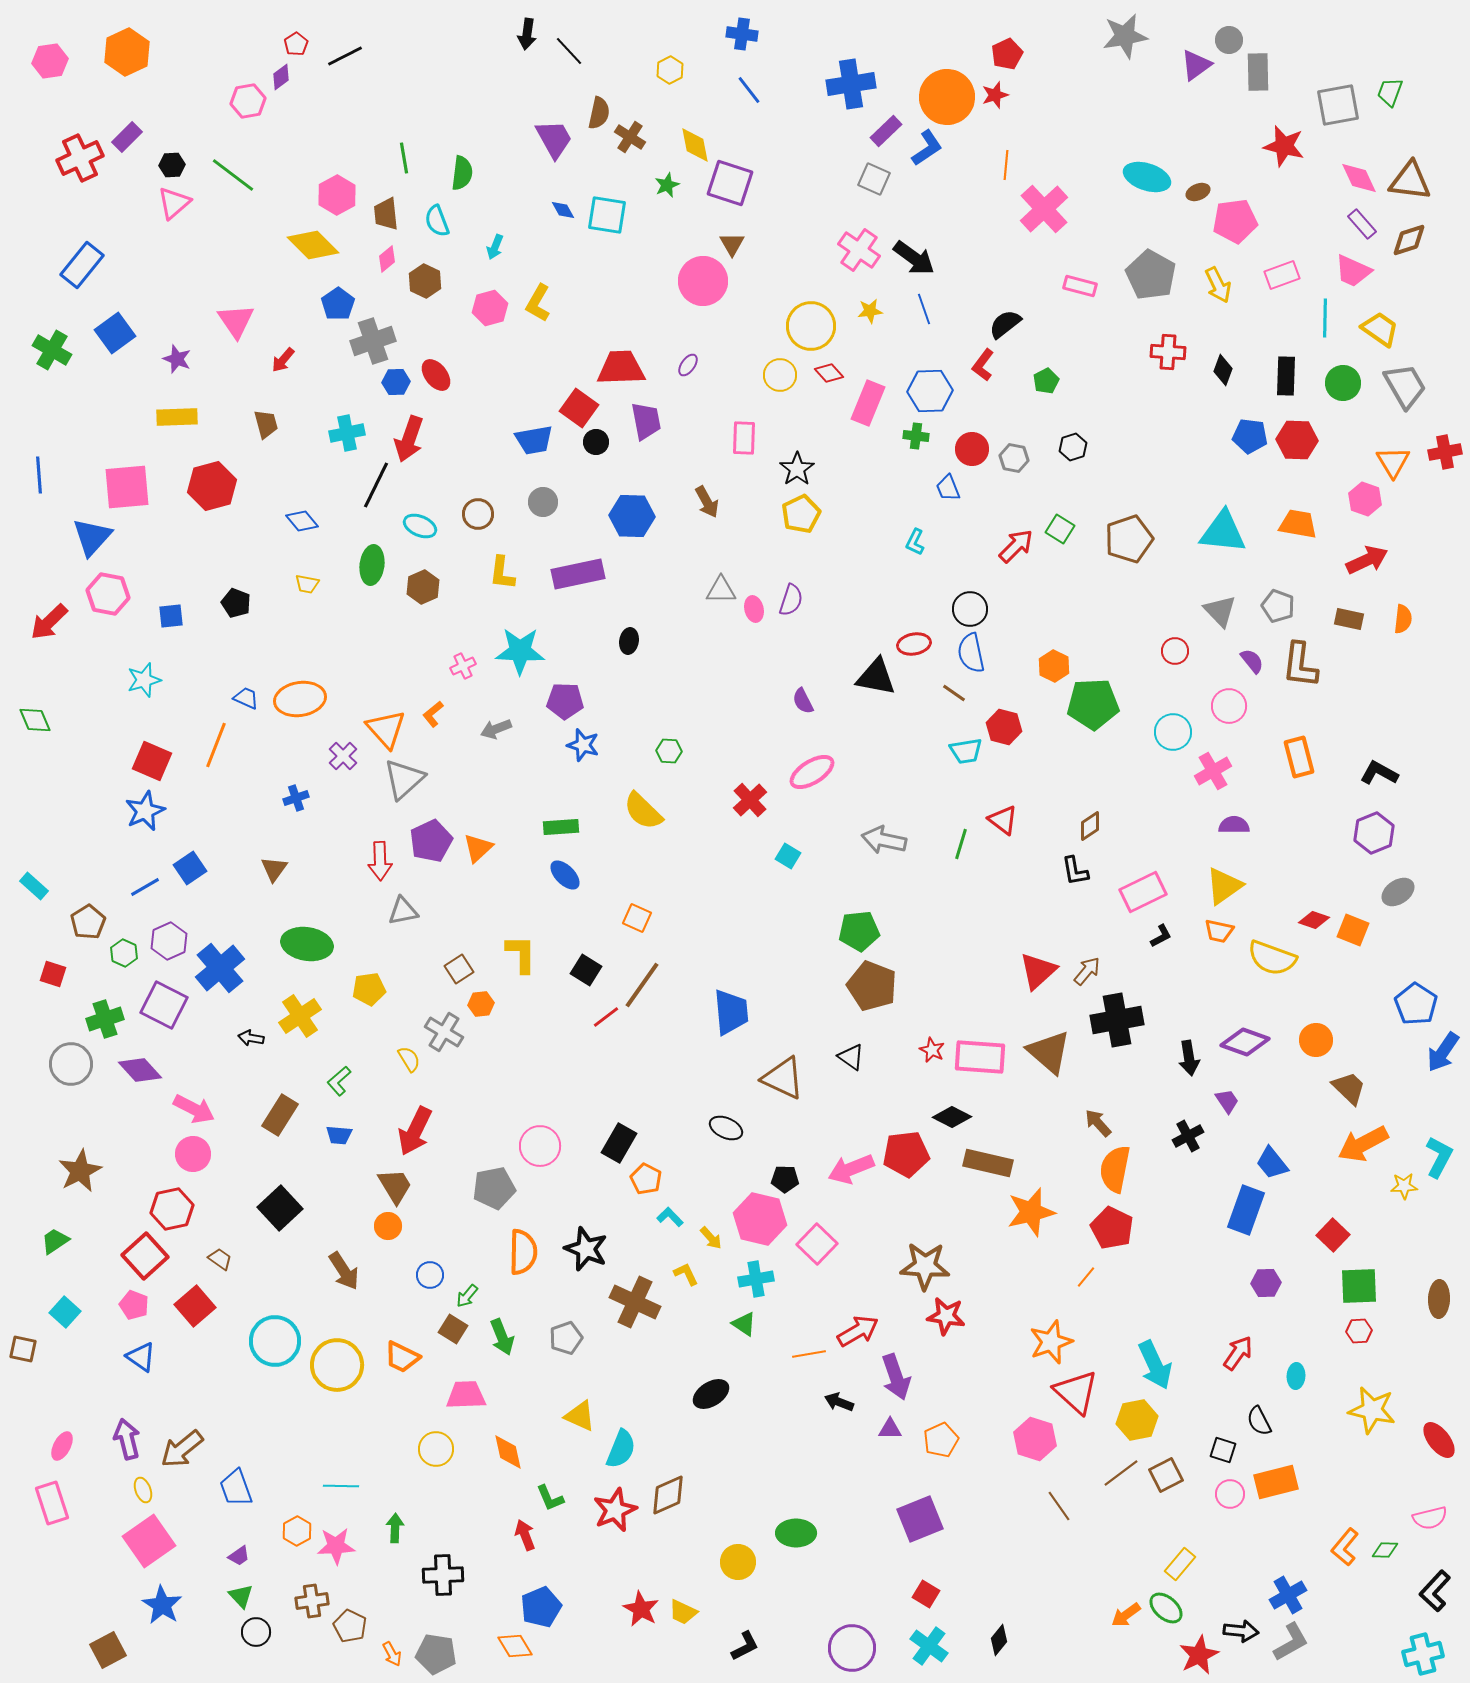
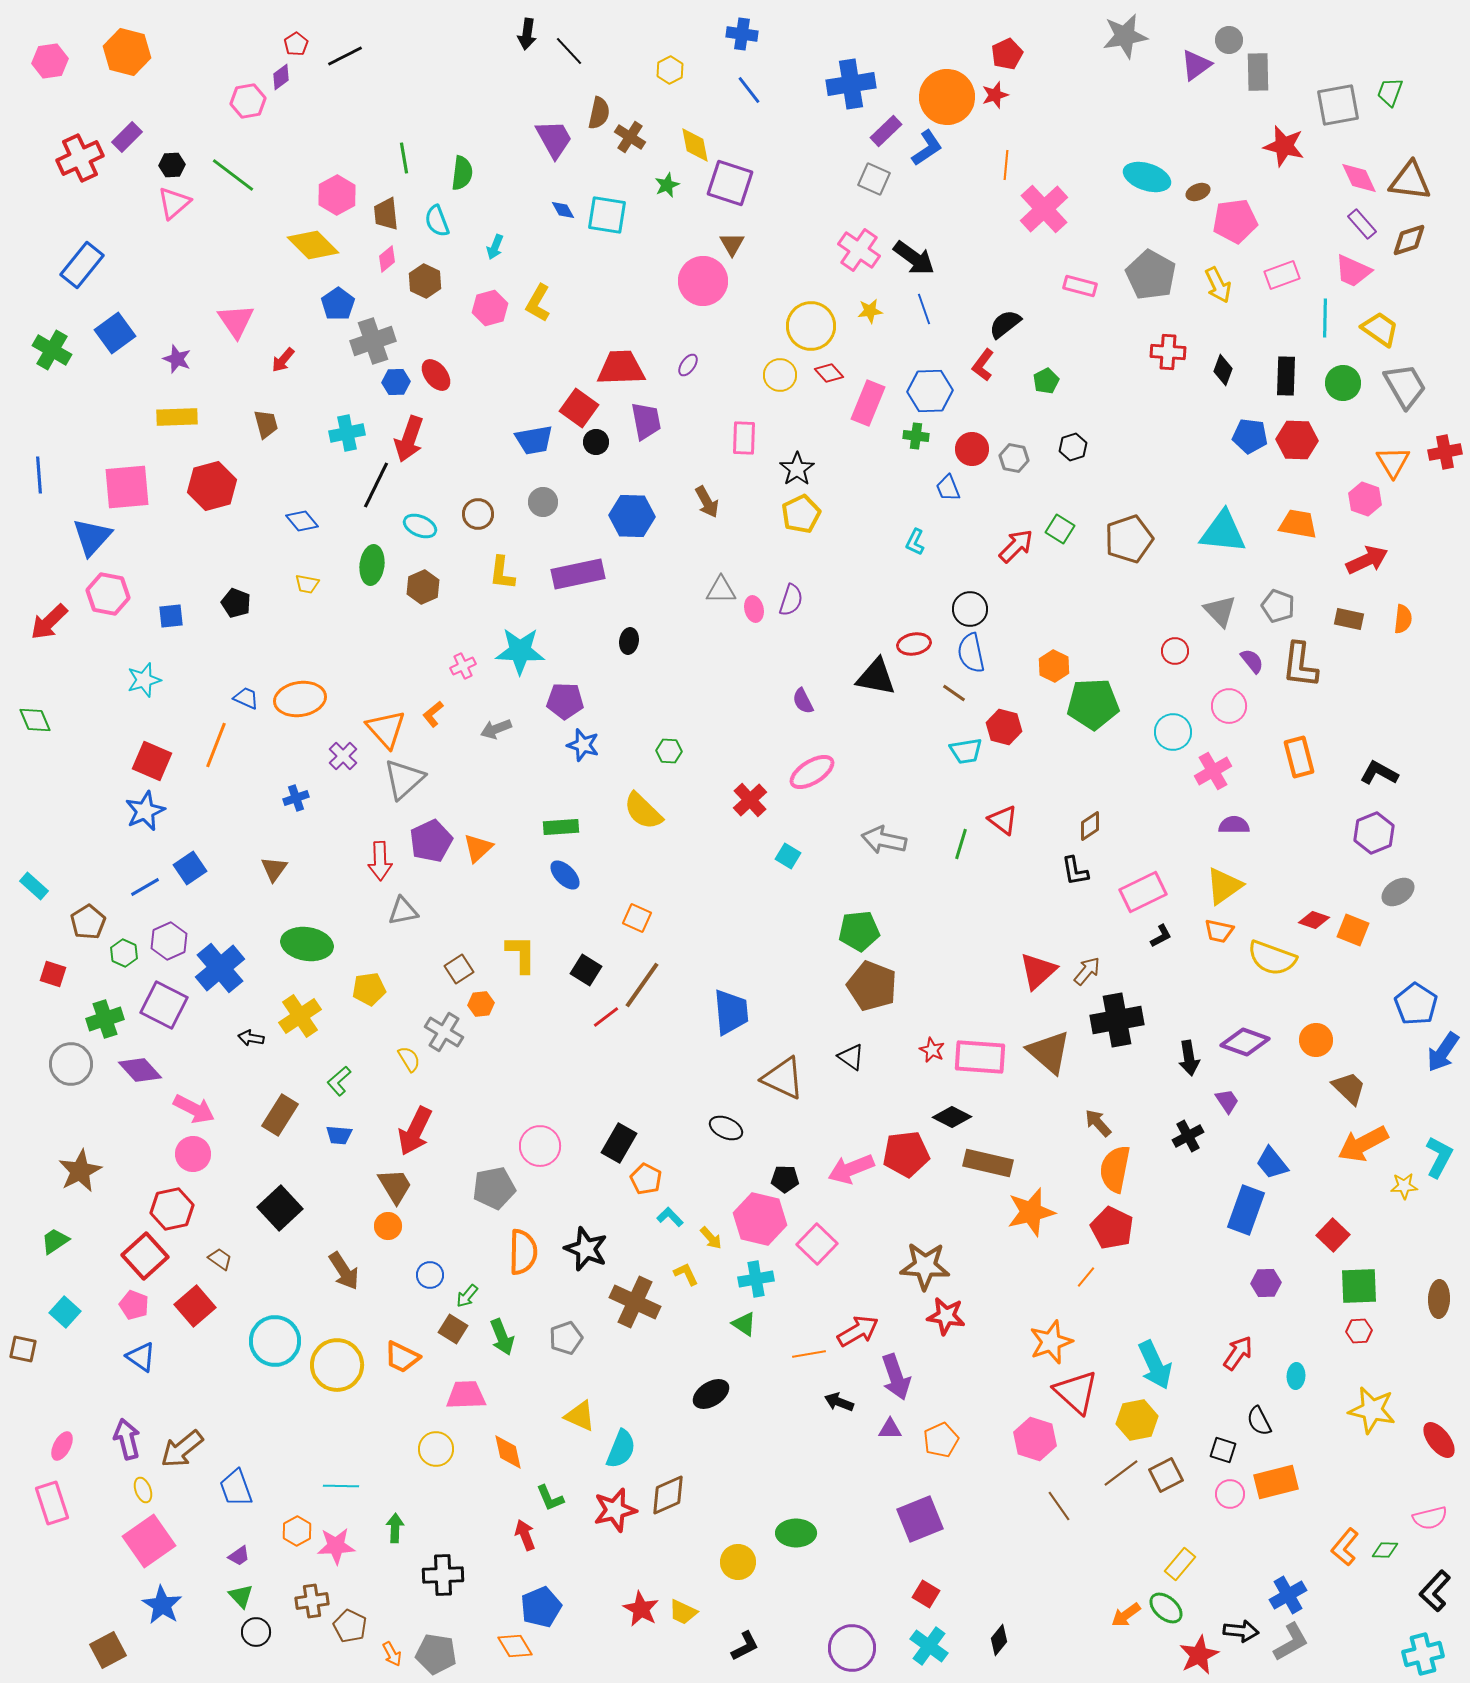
orange hexagon at (127, 52): rotated 21 degrees counterclockwise
red star at (615, 1510): rotated 9 degrees clockwise
